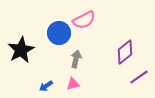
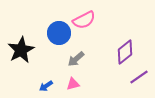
gray arrow: rotated 144 degrees counterclockwise
